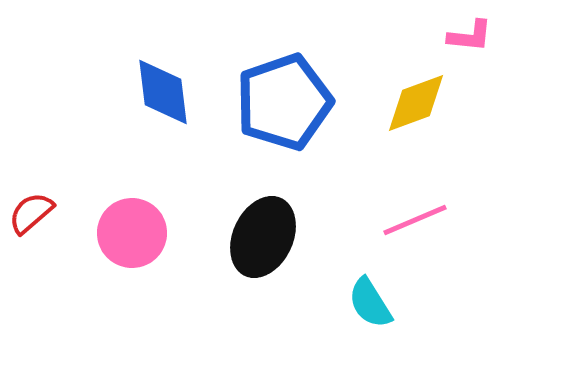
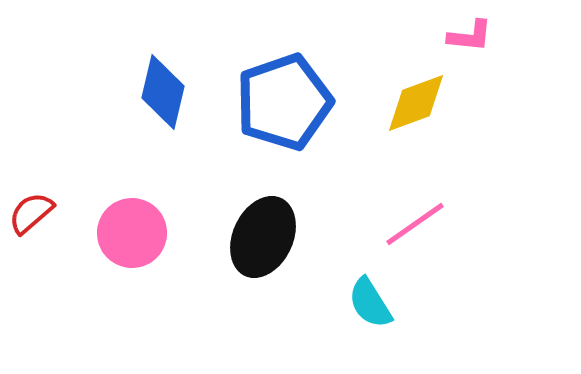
blue diamond: rotated 20 degrees clockwise
pink line: moved 4 px down; rotated 12 degrees counterclockwise
